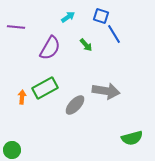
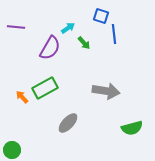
cyan arrow: moved 11 px down
blue line: rotated 24 degrees clockwise
green arrow: moved 2 px left, 2 px up
orange arrow: rotated 48 degrees counterclockwise
gray ellipse: moved 7 px left, 18 px down
green semicircle: moved 10 px up
